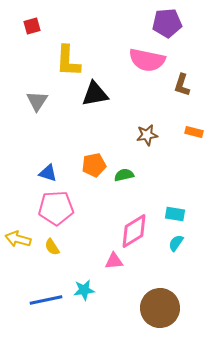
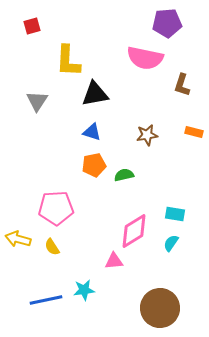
pink semicircle: moved 2 px left, 2 px up
blue triangle: moved 44 px right, 41 px up
cyan semicircle: moved 5 px left
